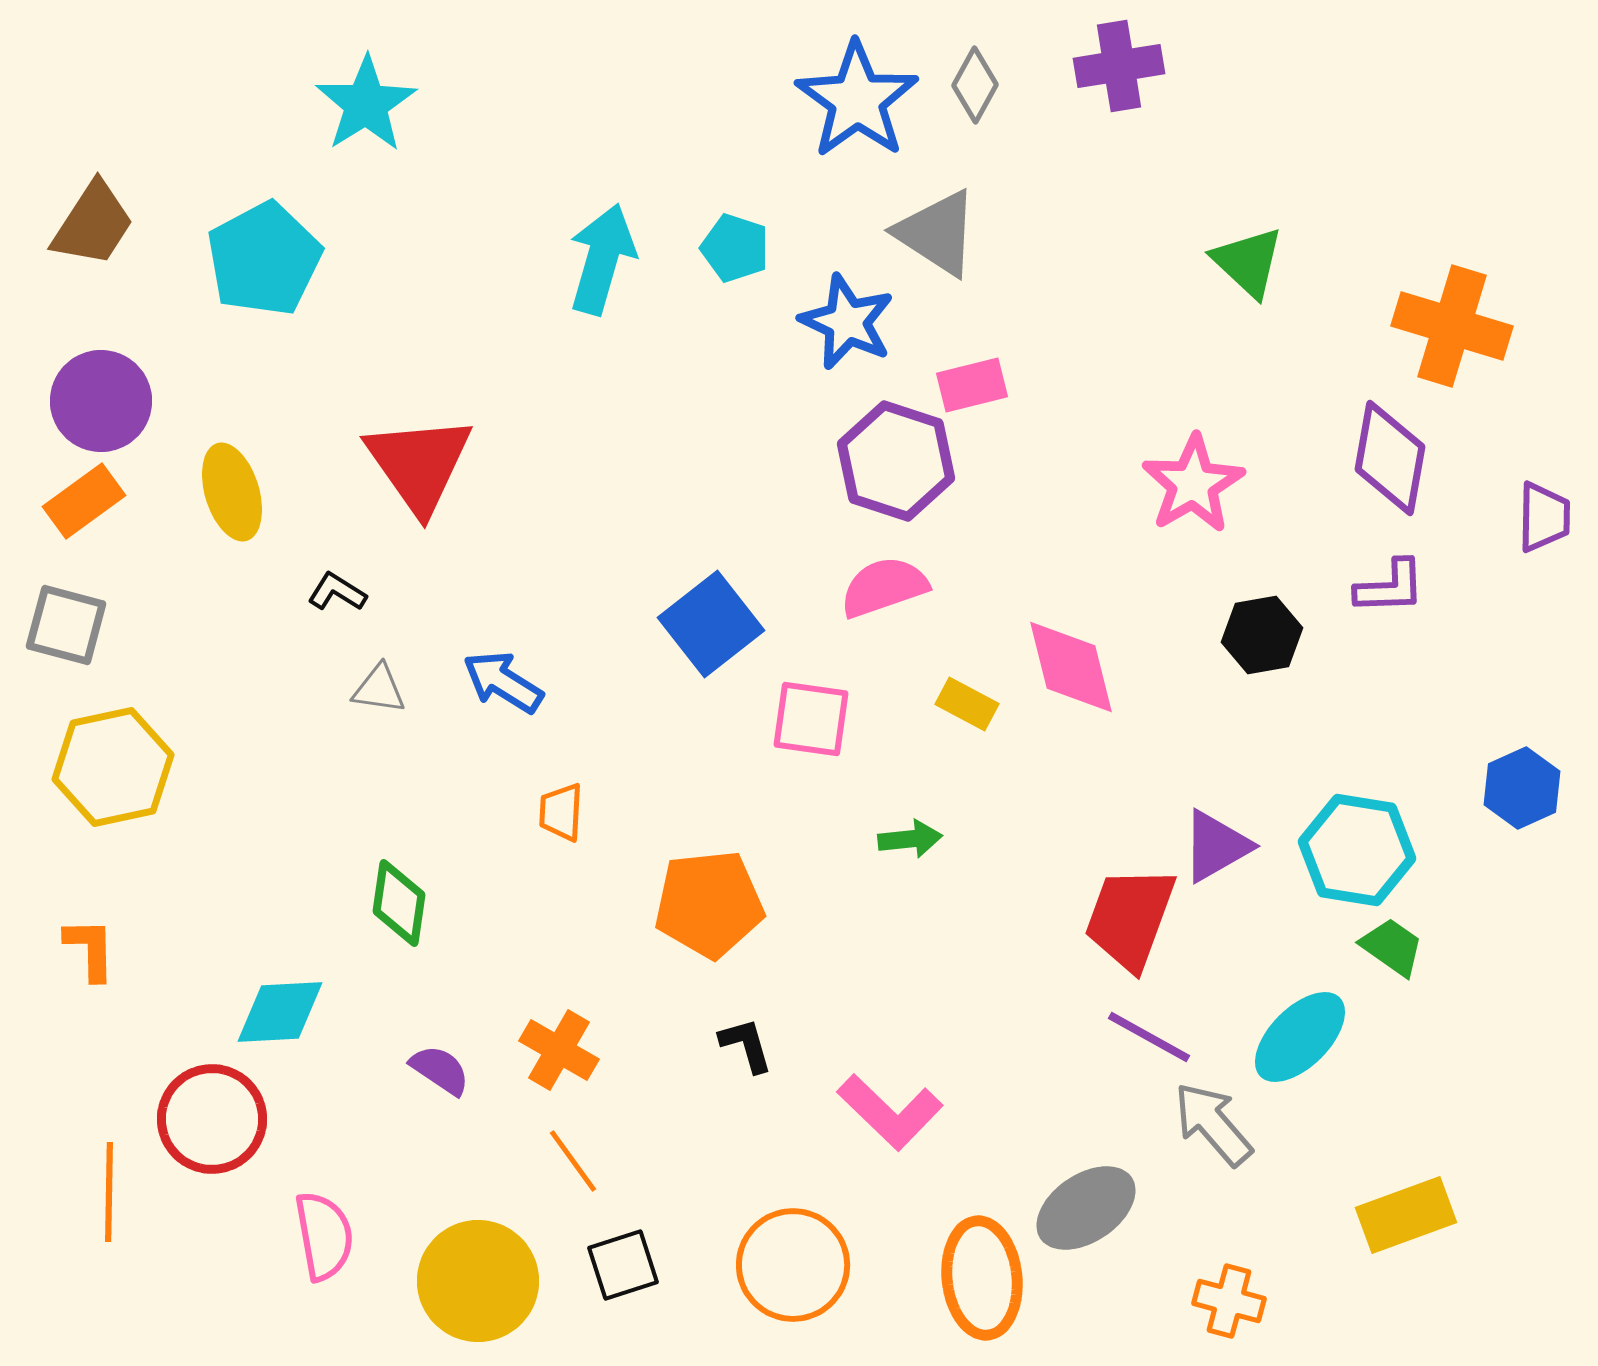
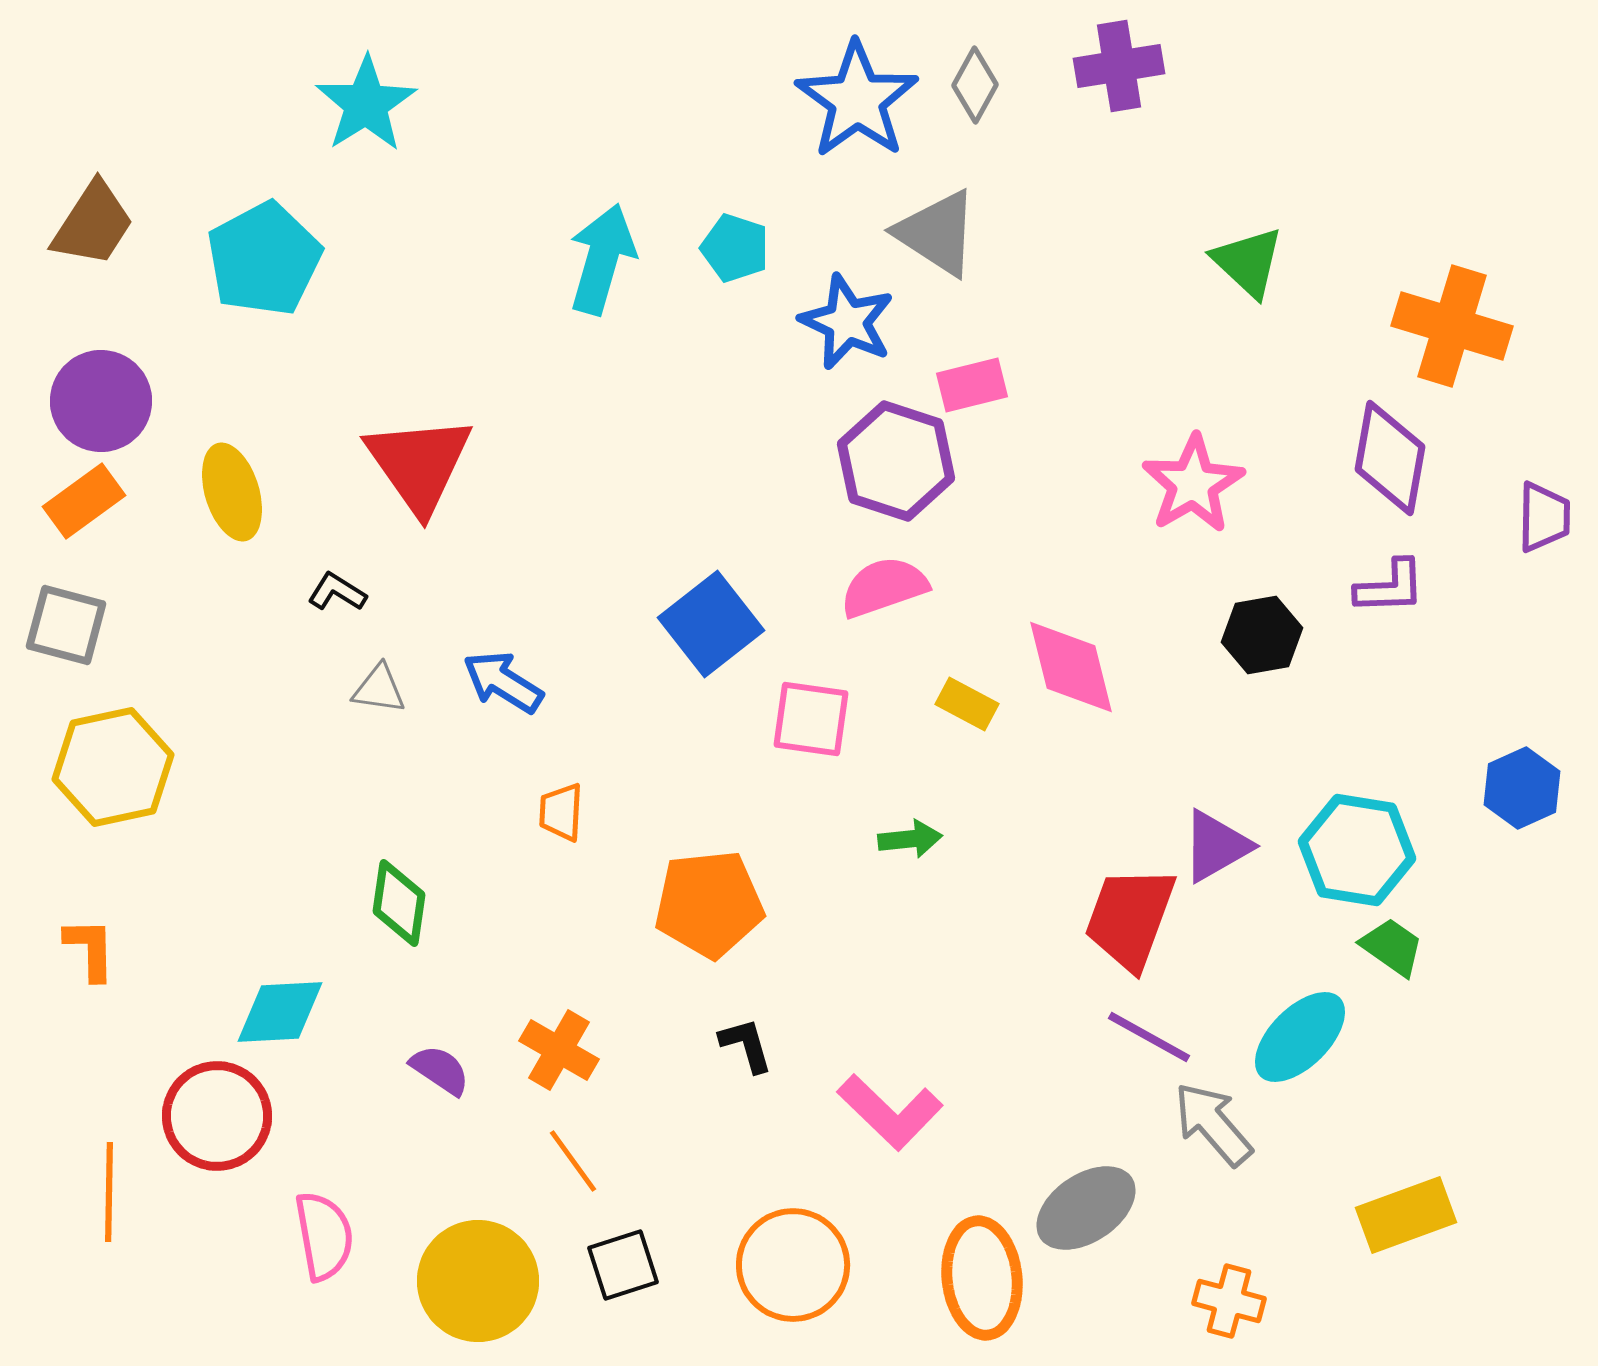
red circle at (212, 1119): moved 5 px right, 3 px up
